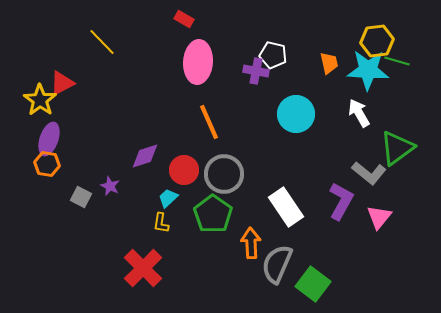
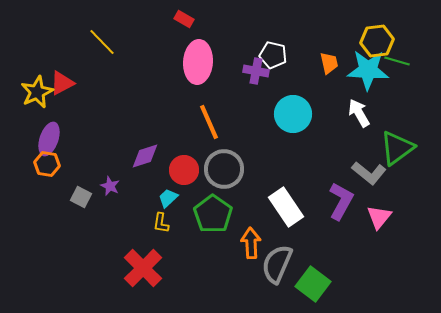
yellow star: moved 3 px left, 8 px up; rotated 12 degrees clockwise
cyan circle: moved 3 px left
gray circle: moved 5 px up
